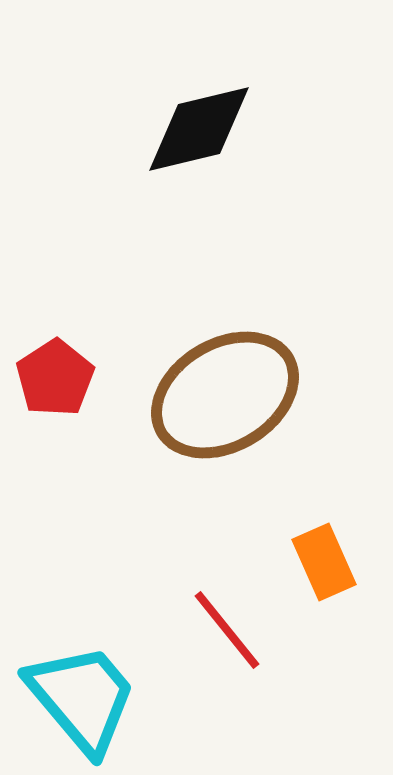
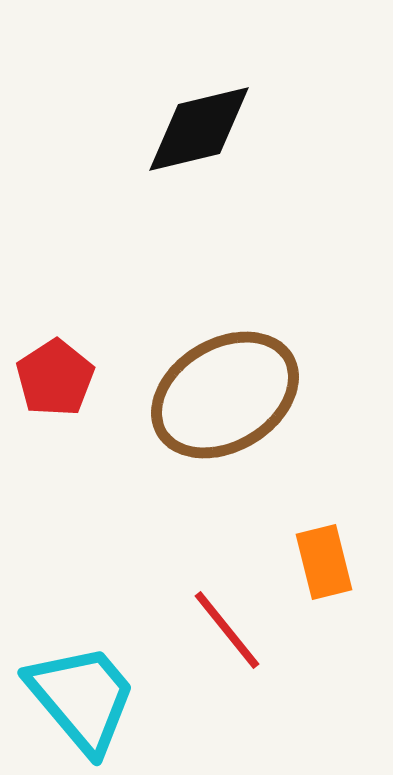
orange rectangle: rotated 10 degrees clockwise
